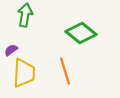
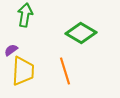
green diamond: rotated 8 degrees counterclockwise
yellow trapezoid: moved 1 px left, 2 px up
